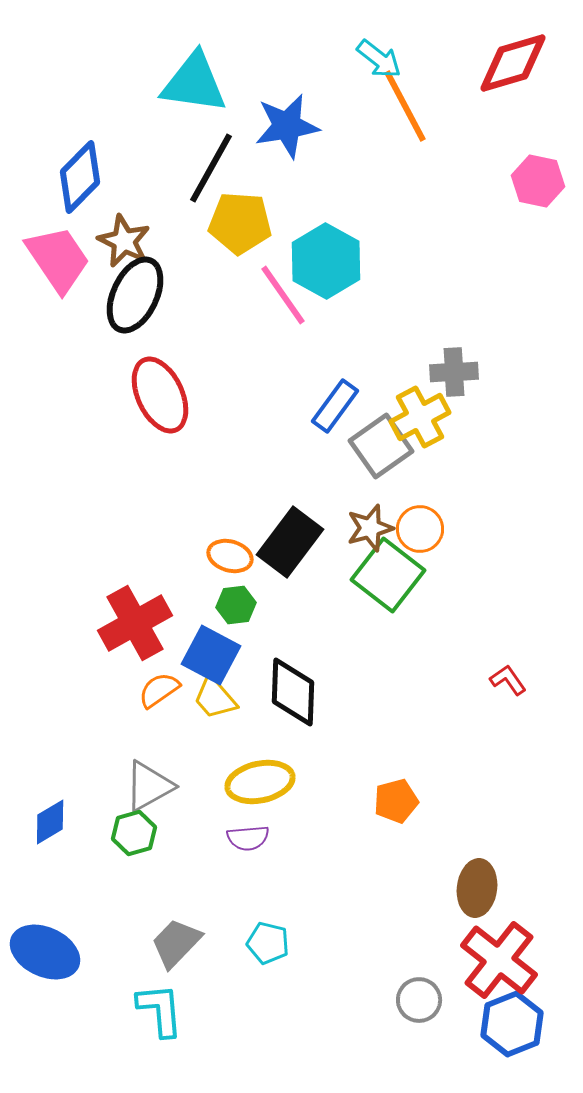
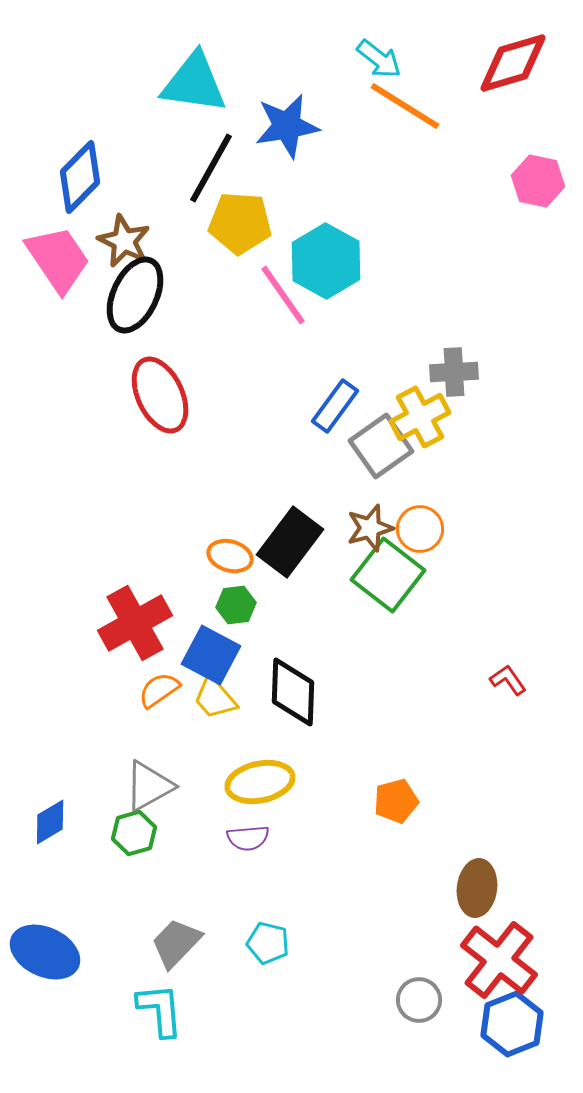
orange line at (405, 106): rotated 30 degrees counterclockwise
